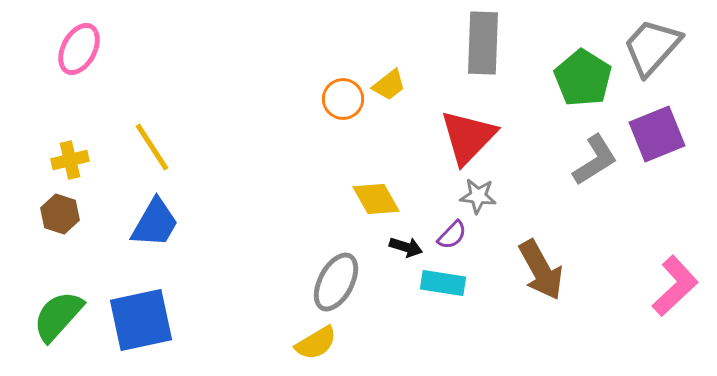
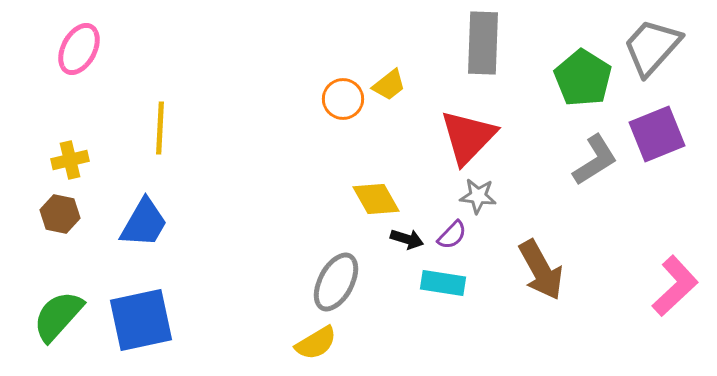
yellow line: moved 8 px right, 19 px up; rotated 36 degrees clockwise
brown hexagon: rotated 6 degrees counterclockwise
blue trapezoid: moved 11 px left
black arrow: moved 1 px right, 8 px up
